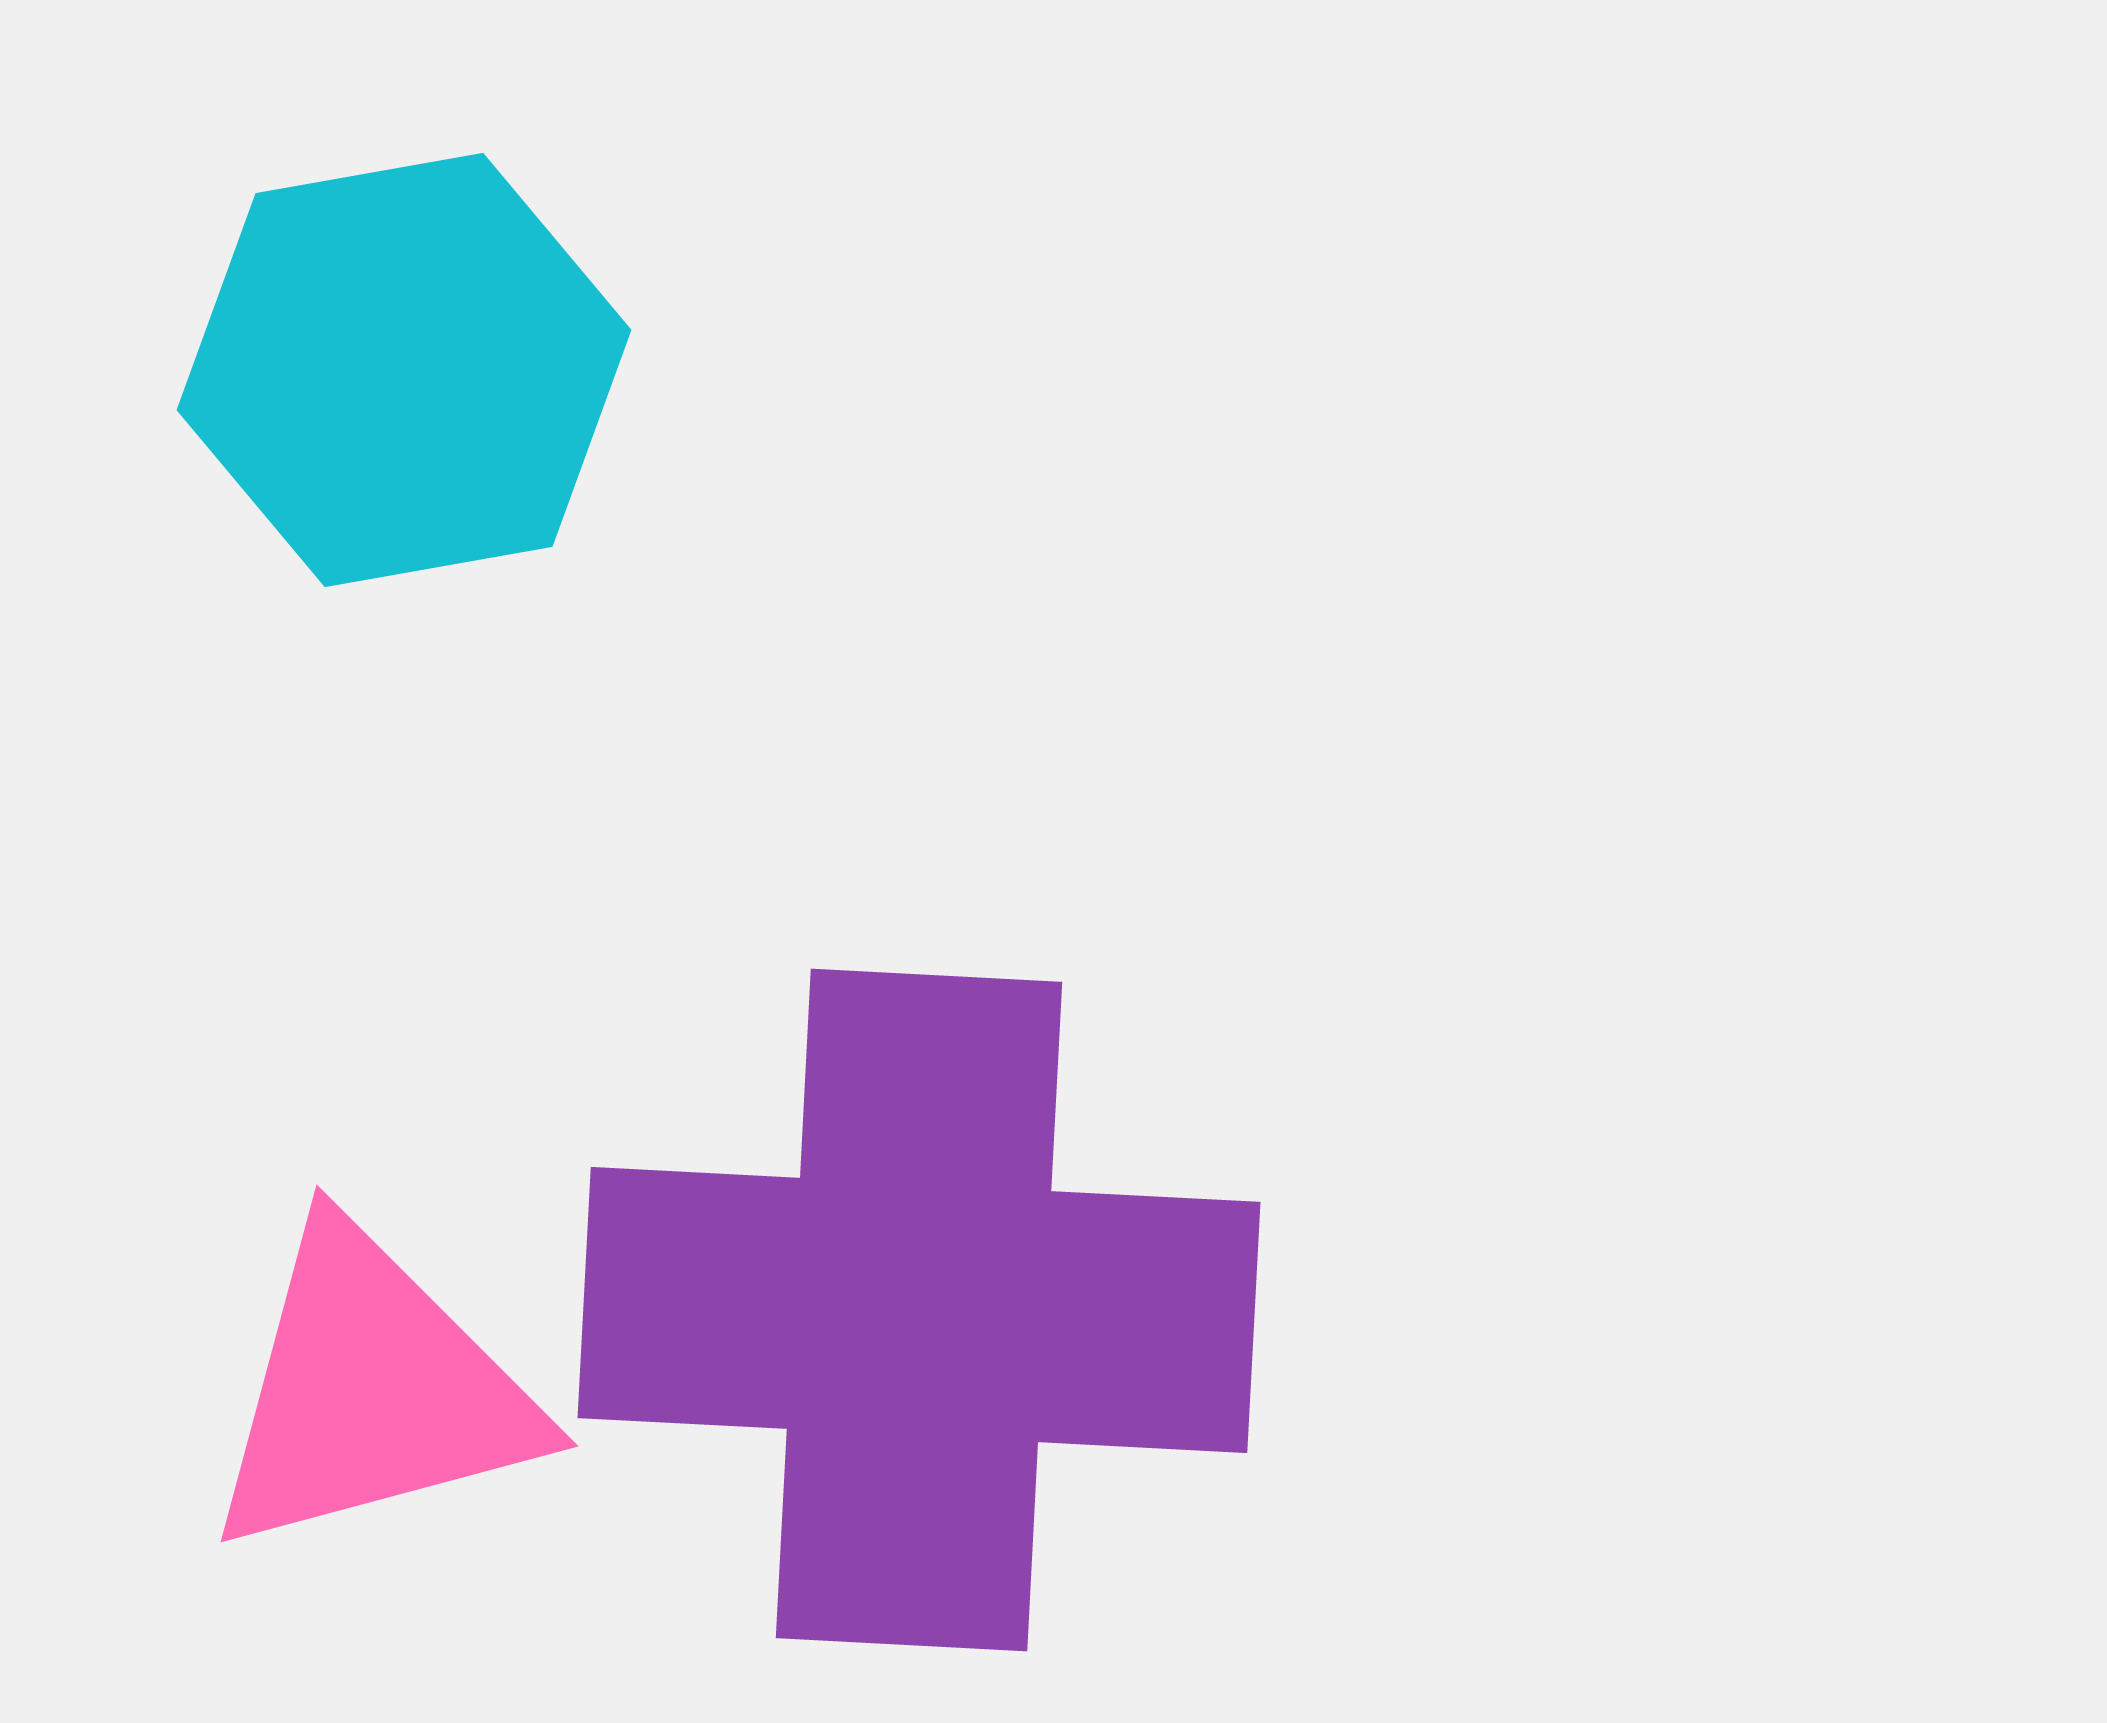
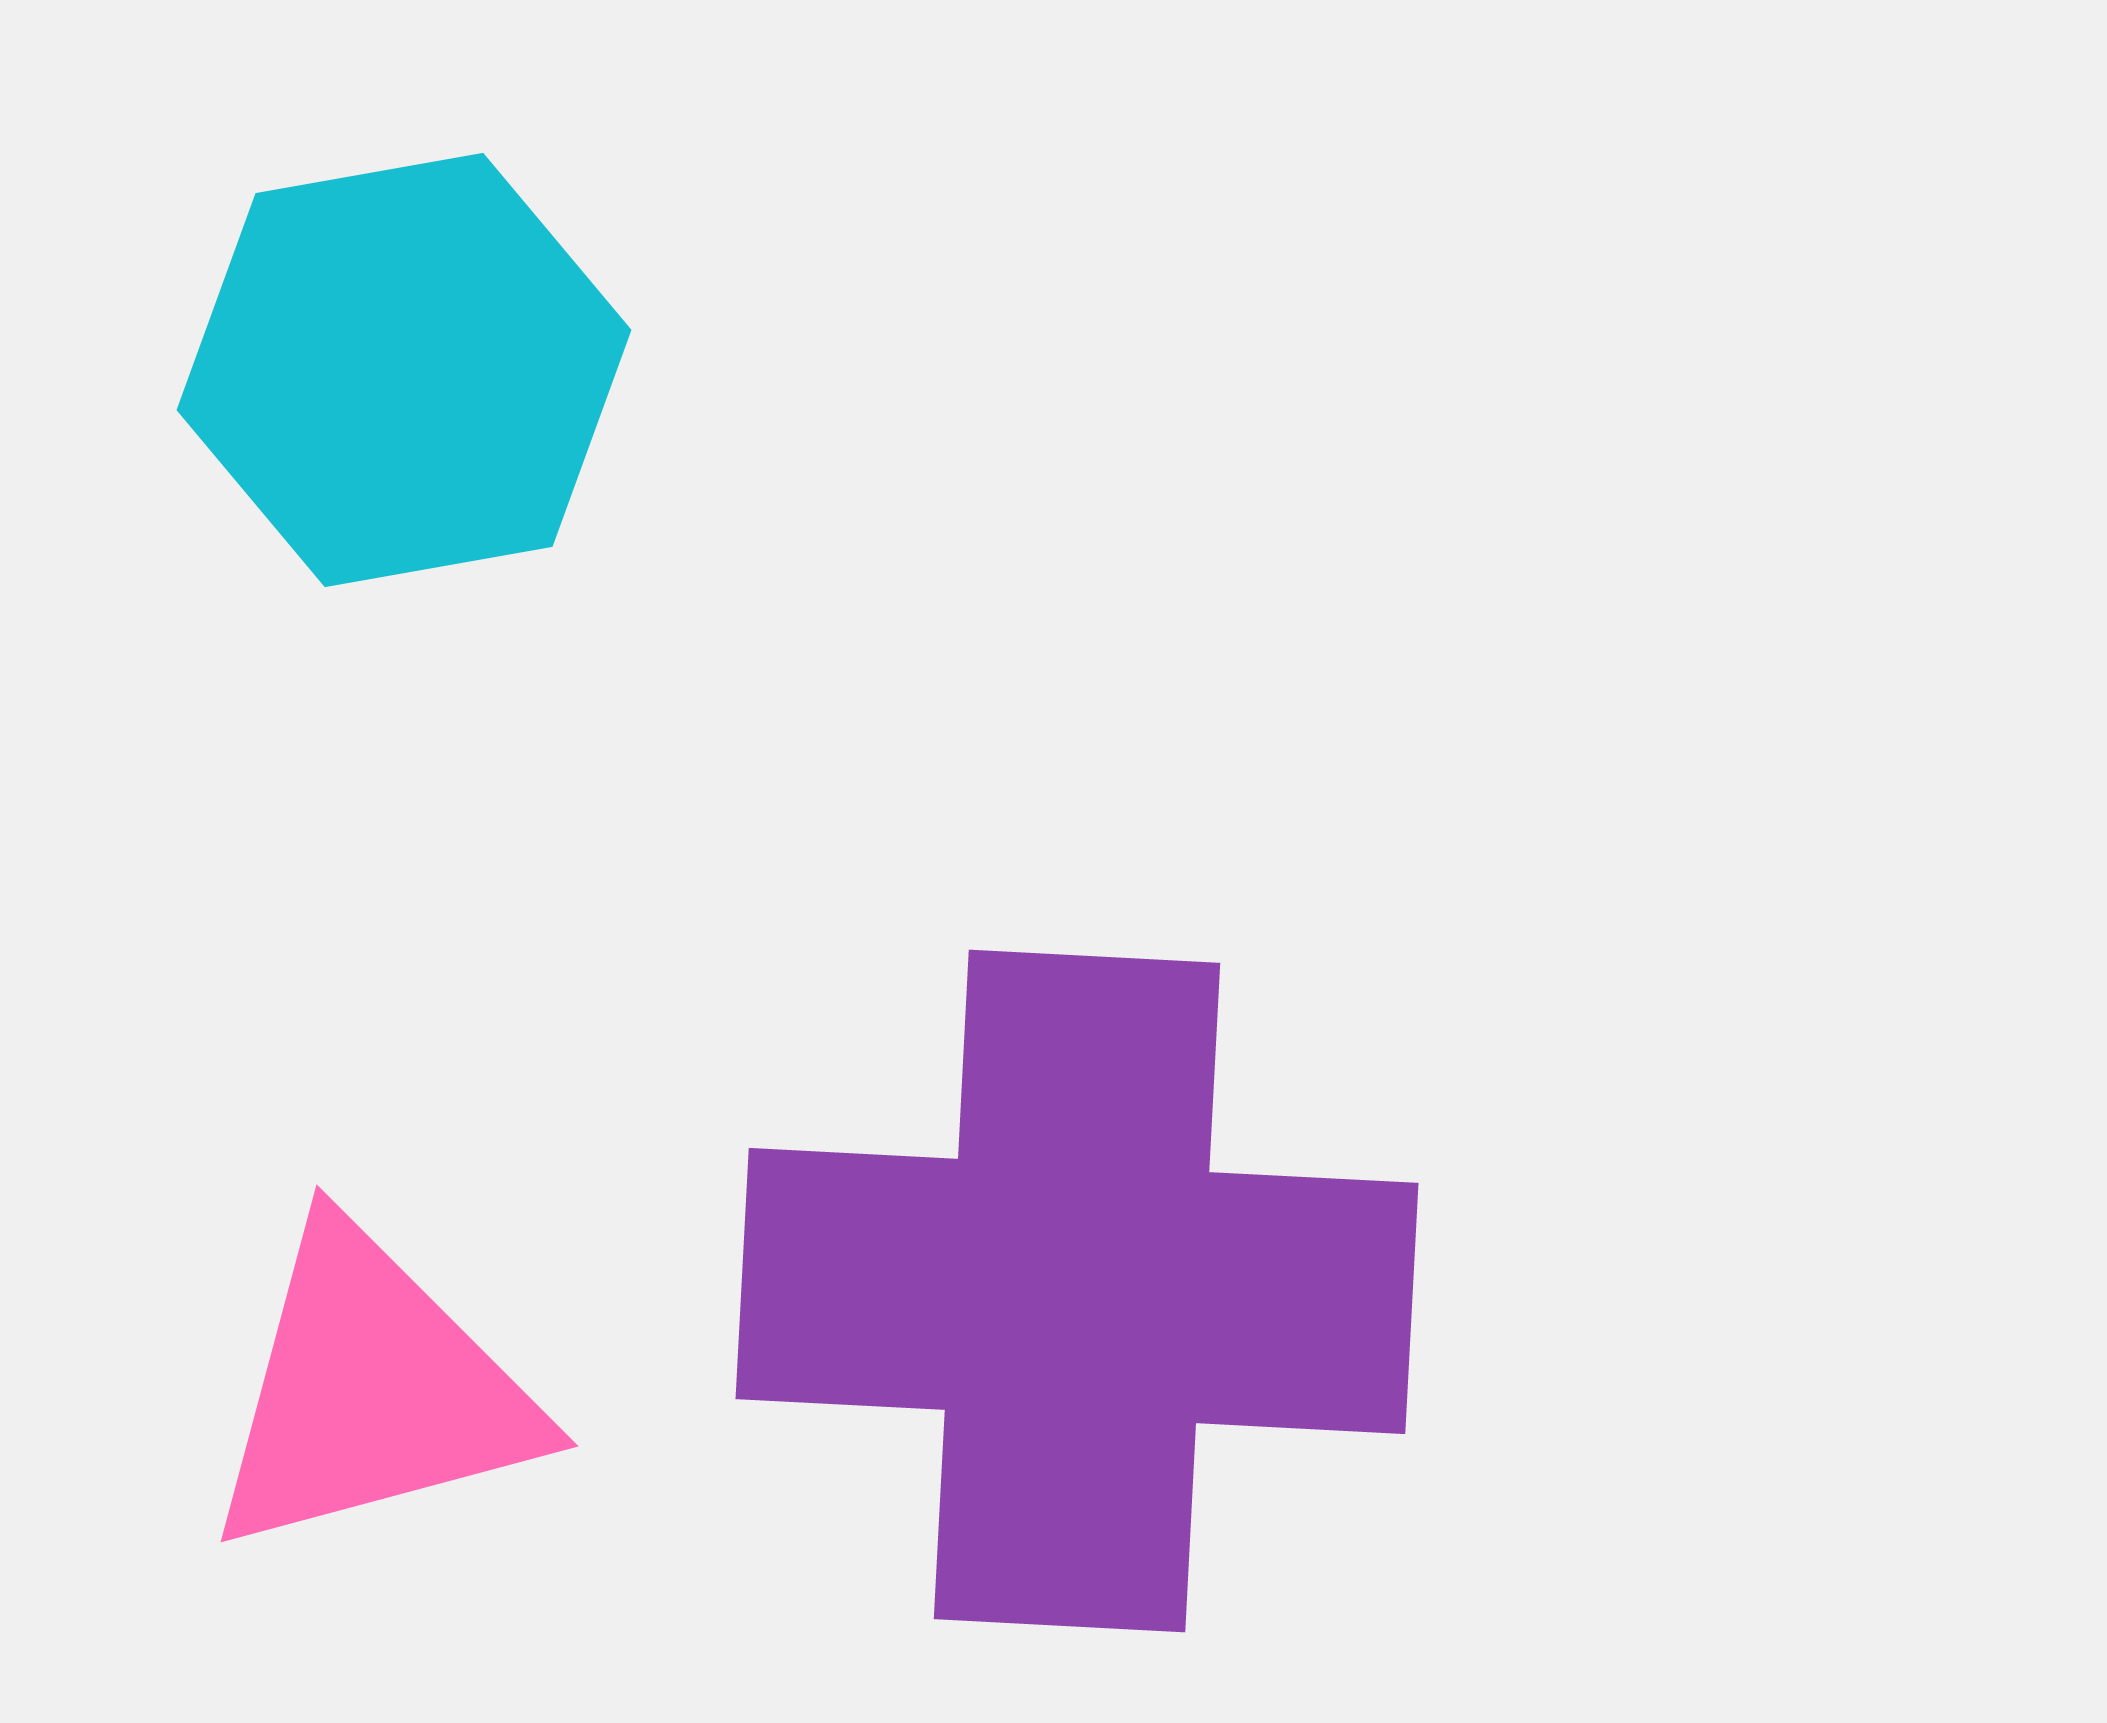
purple cross: moved 158 px right, 19 px up
